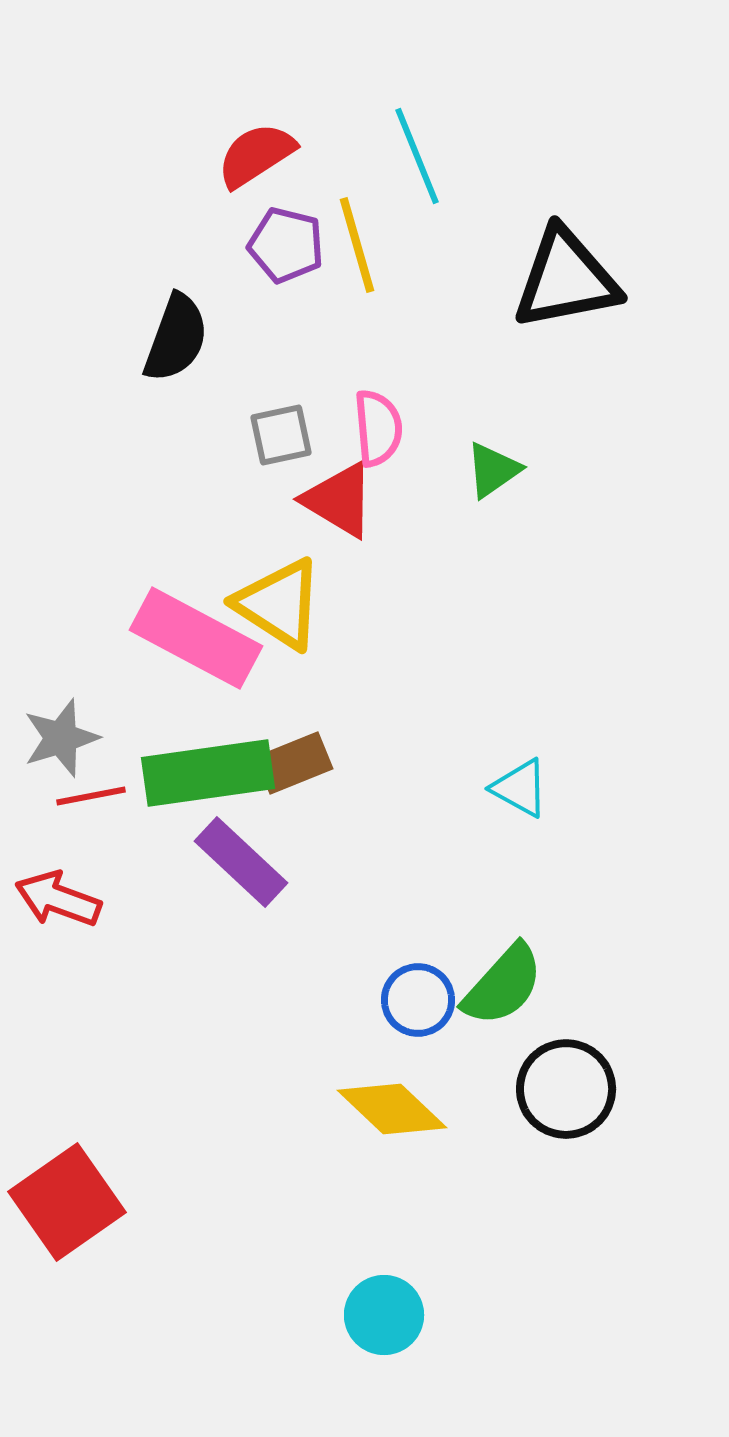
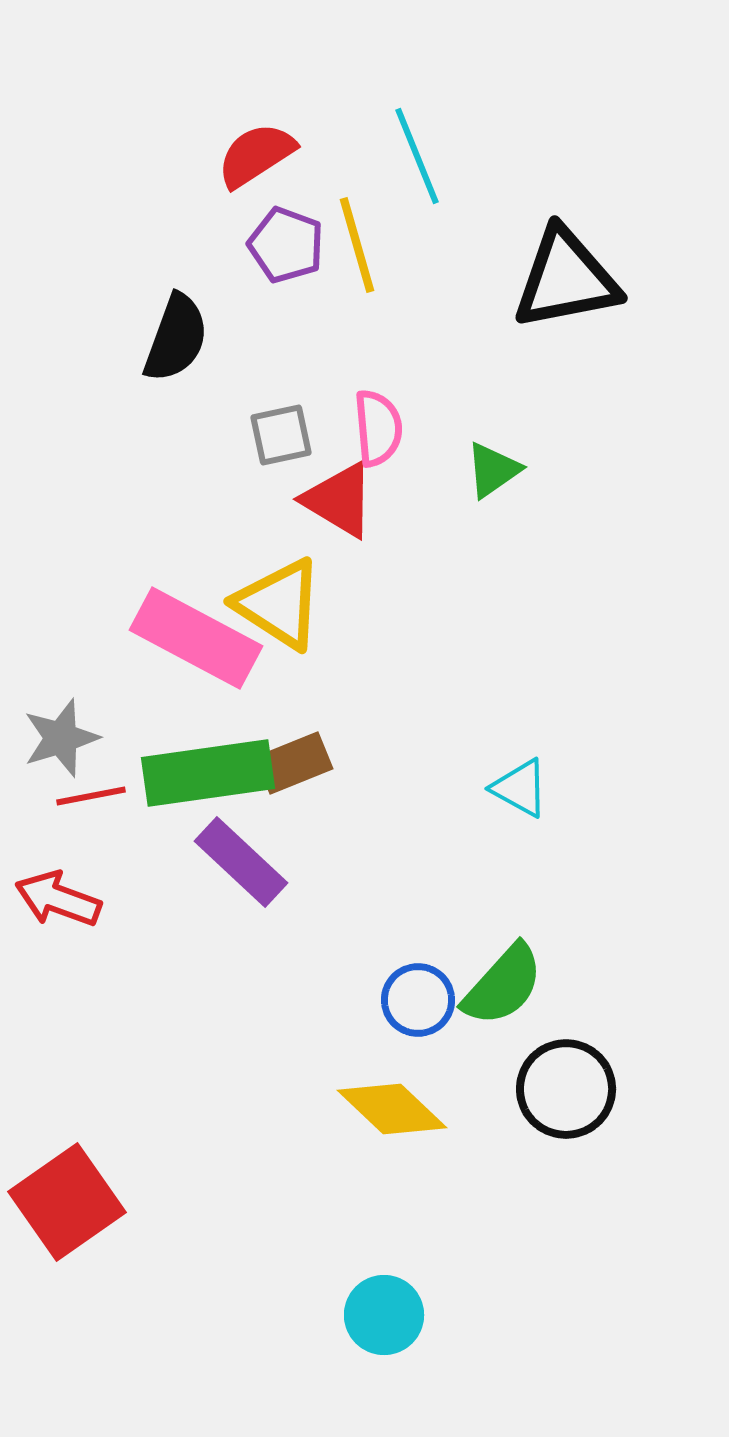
purple pentagon: rotated 6 degrees clockwise
